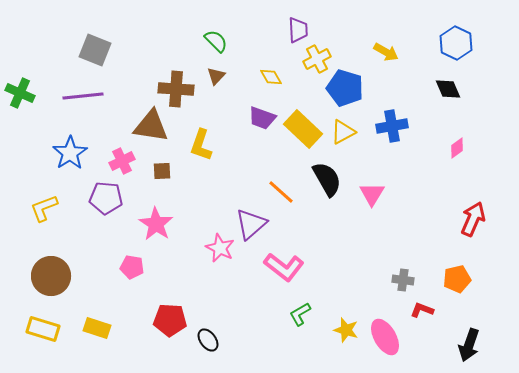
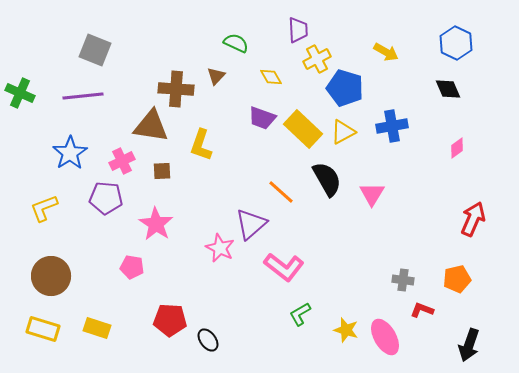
green semicircle at (216, 41): moved 20 px right, 2 px down; rotated 20 degrees counterclockwise
